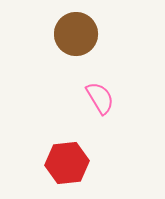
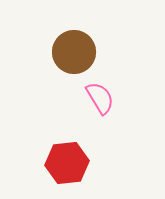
brown circle: moved 2 px left, 18 px down
